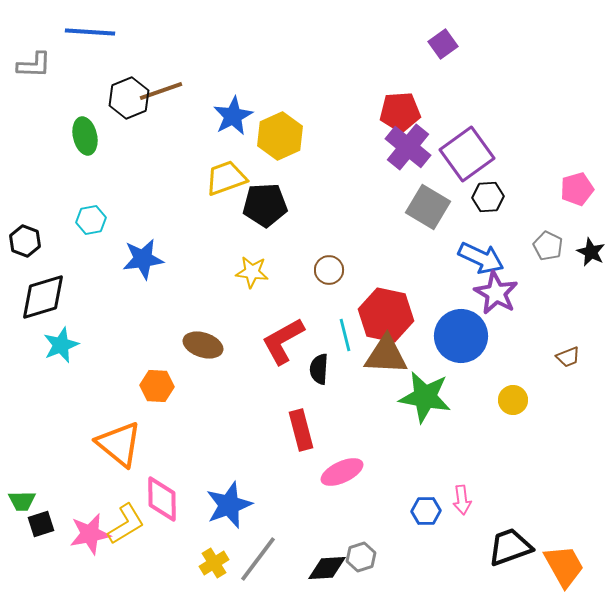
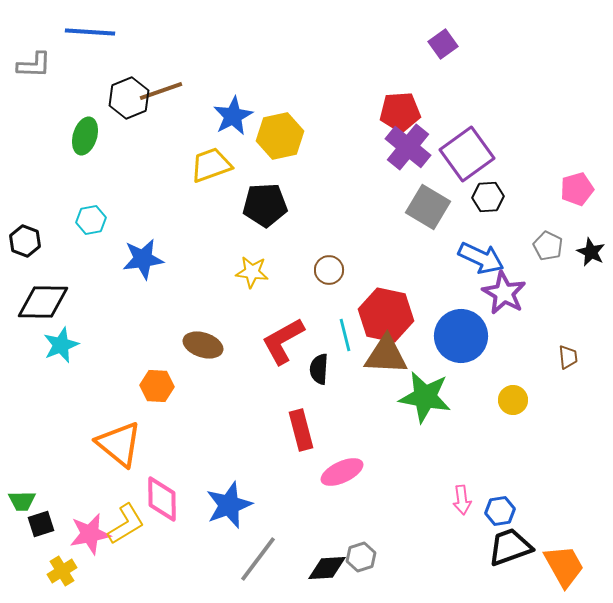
green ellipse at (85, 136): rotated 30 degrees clockwise
yellow hexagon at (280, 136): rotated 12 degrees clockwise
yellow trapezoid at (226, 178): moved 15 px left, 13 px up
purple star at (496, 293): moved 8 px right
black diamond at (43, 297): moved 5 px down; rotated 18 degrees clockwise
brown trapezoid at (568, 357): rotated 75 degrees counterclockwise
blue hexagon at (426, 511): moved 74 px right; rotated 8 degrees counterclockwise
yellow cross at (214, 563): moved 152 px left, 8 px down
